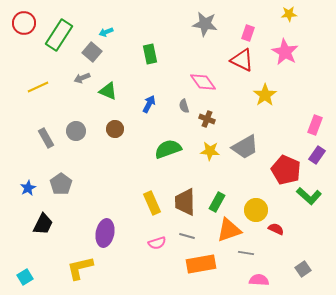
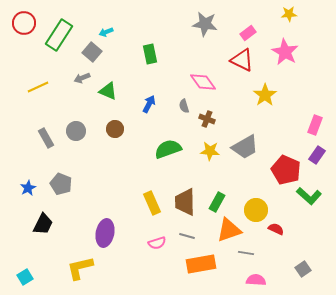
pink rectangle at (248, 33): rotated 35 degrees clockwise
gray pentagon at (61, 184): rotated 15 degrees counterclockwise
pink semicircle at (259, 280): moved 3 px left
